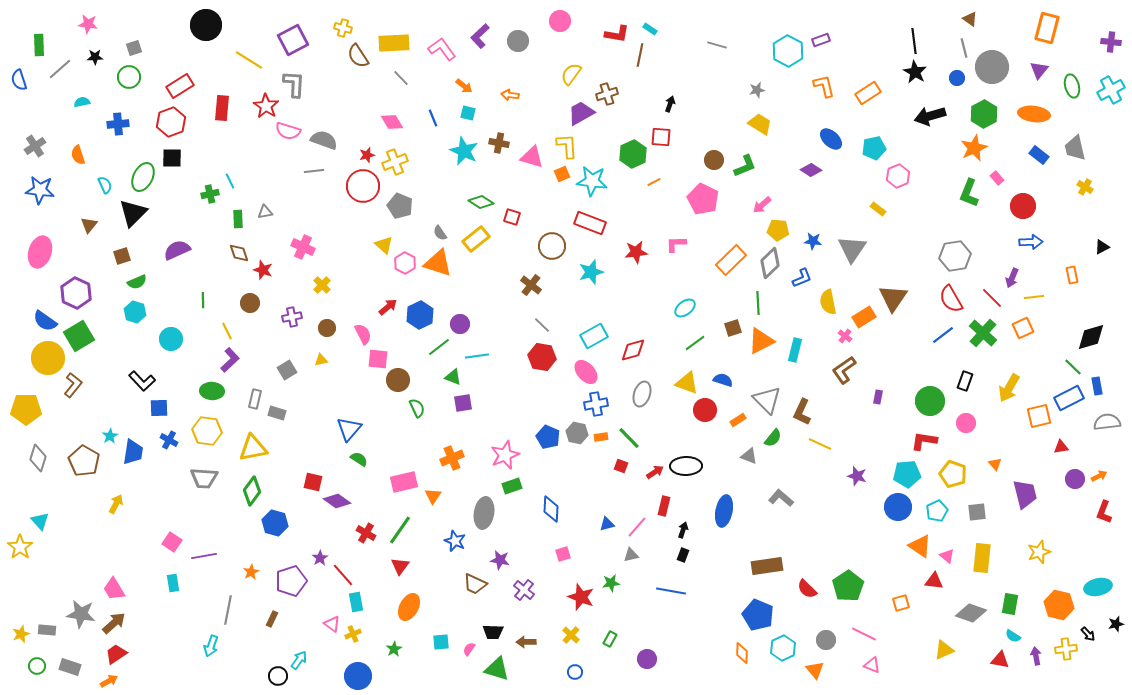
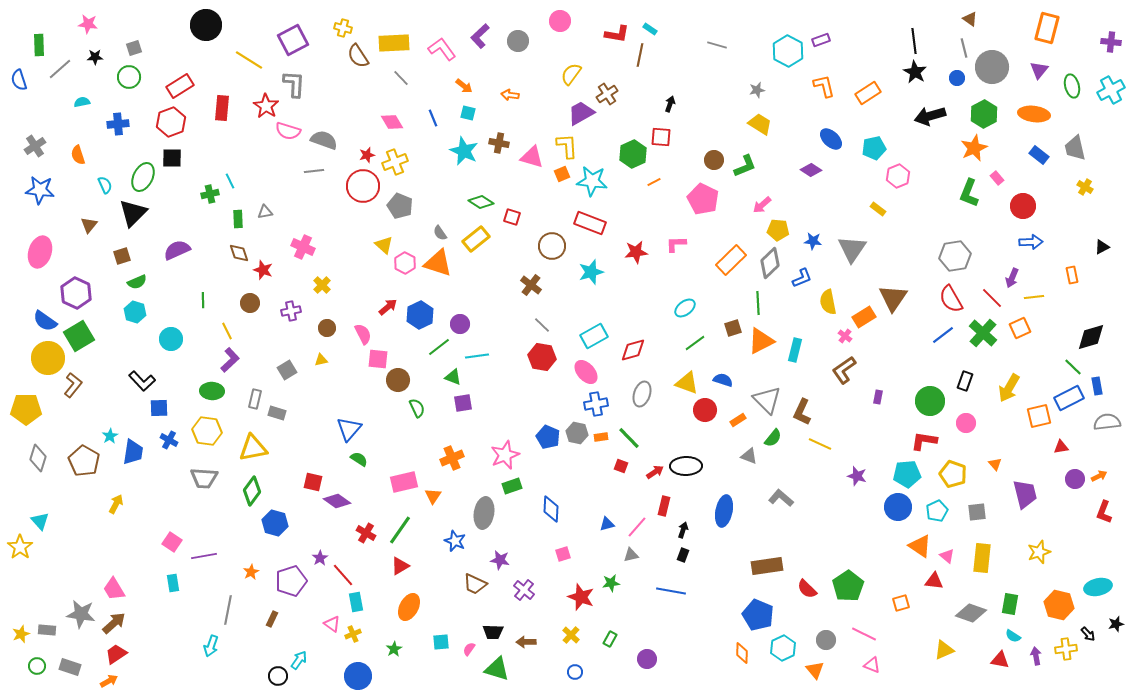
brown cross at (607, 94): rotated 15 degrees counterclockwise
purple cross at (292, 317): moved 1 px left, 6 px up
orange square at (1023, 328): moved 3 px left
red triangle at (400, 566): rotated 24 degrees clockwise
